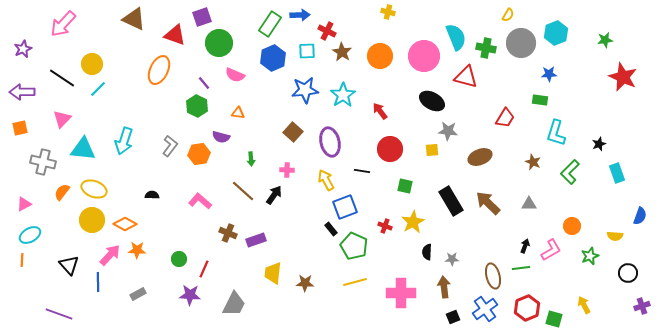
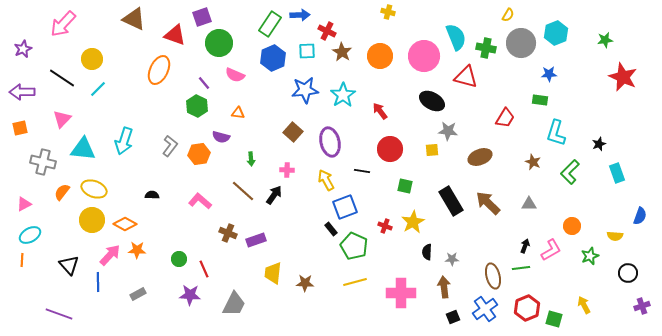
yellow circle at (92, 64): moved 5 px up
red line at (204, 269): rotated 48 degrees counterclockwise
